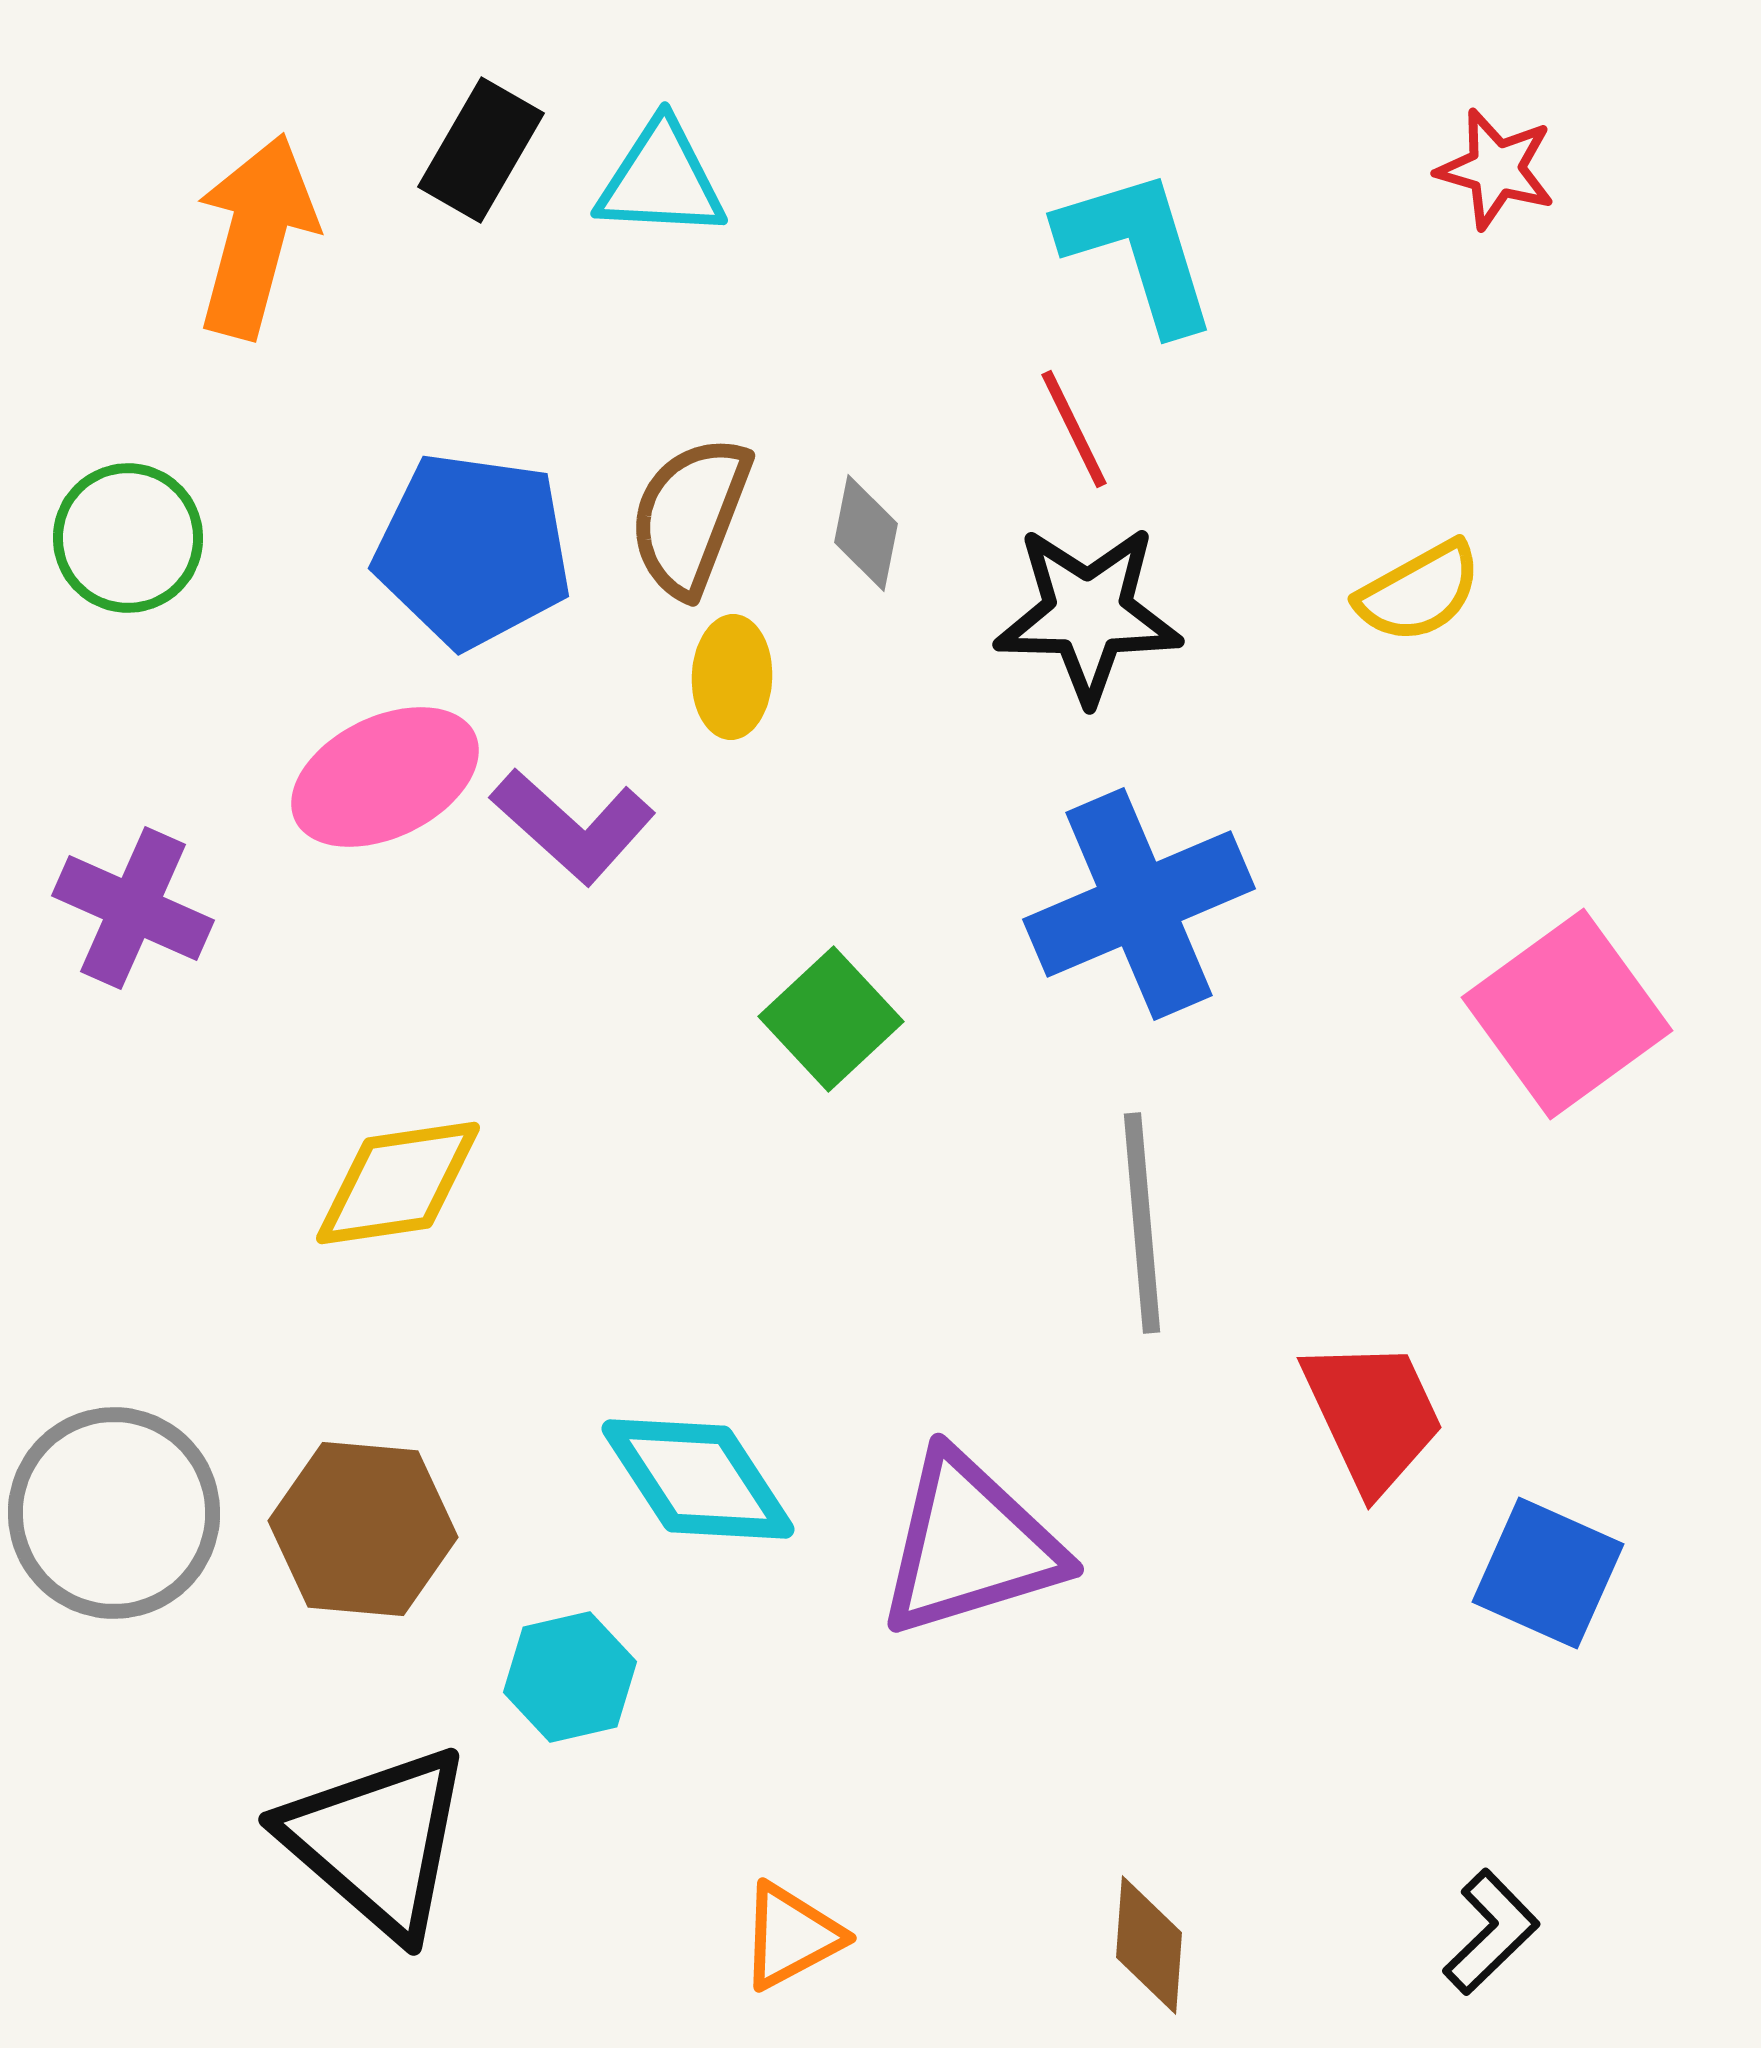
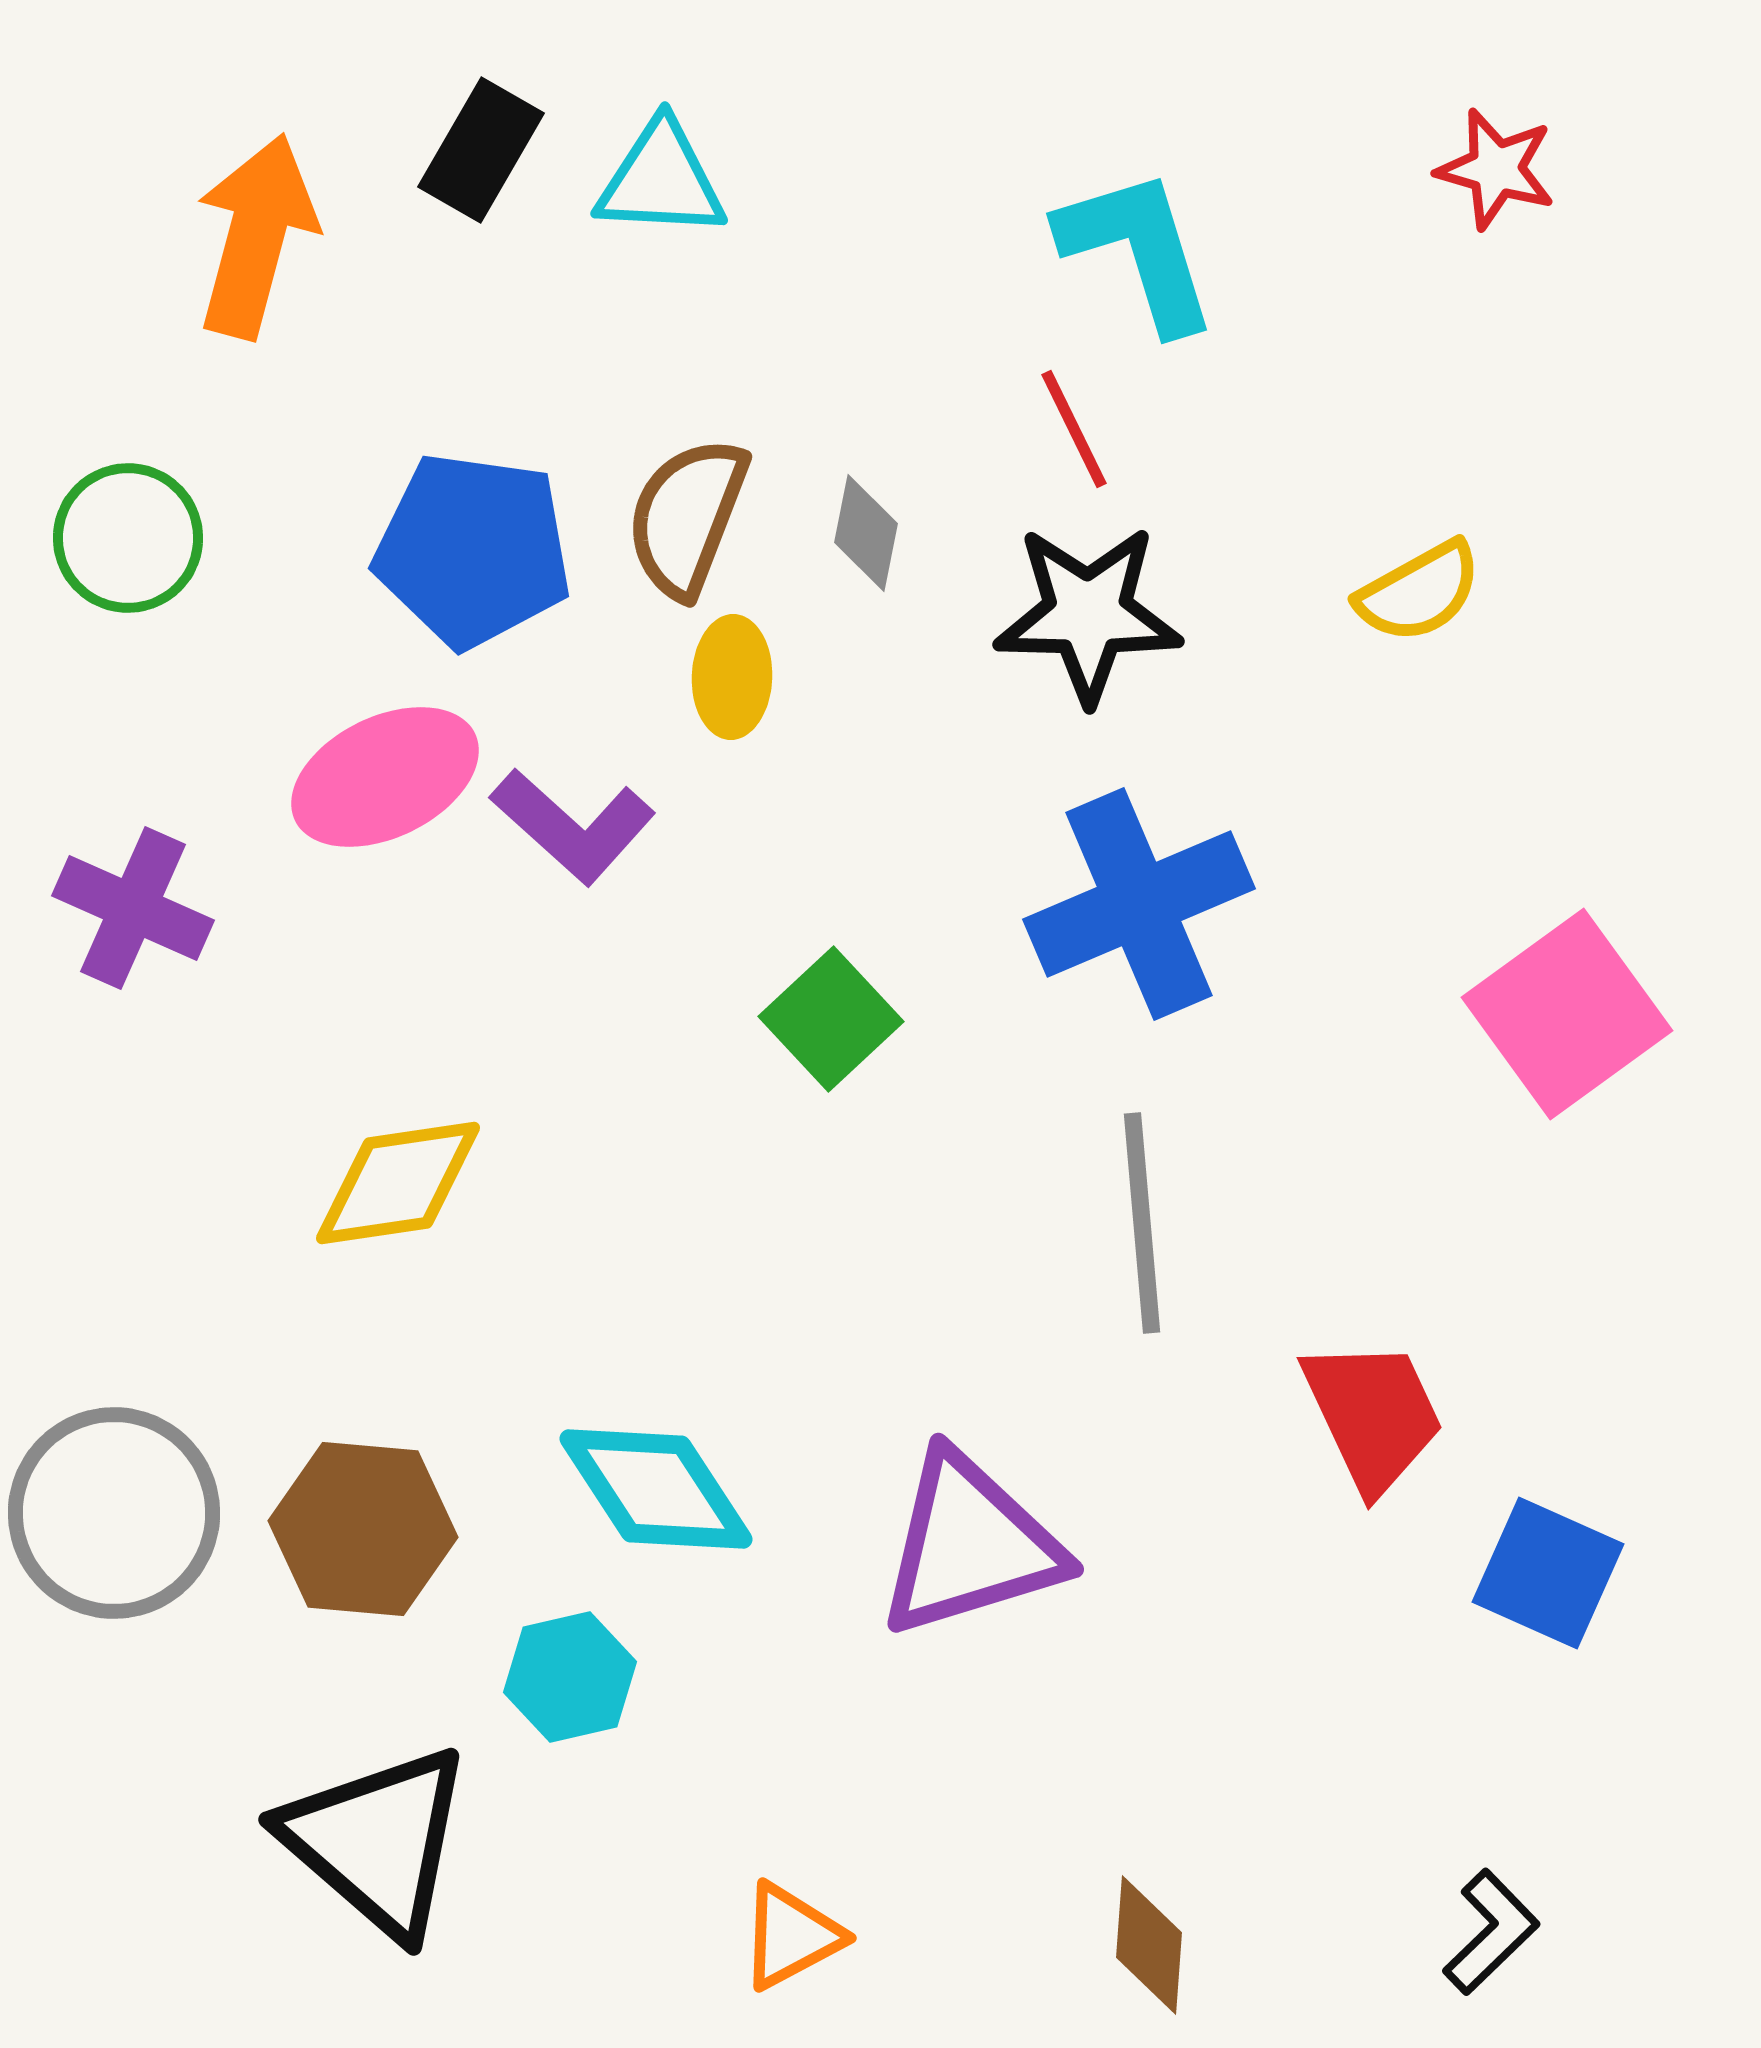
brown semicircle: moved 3 px left, 1 px down
cyan diamond: moved 42 px left, 10 px down
